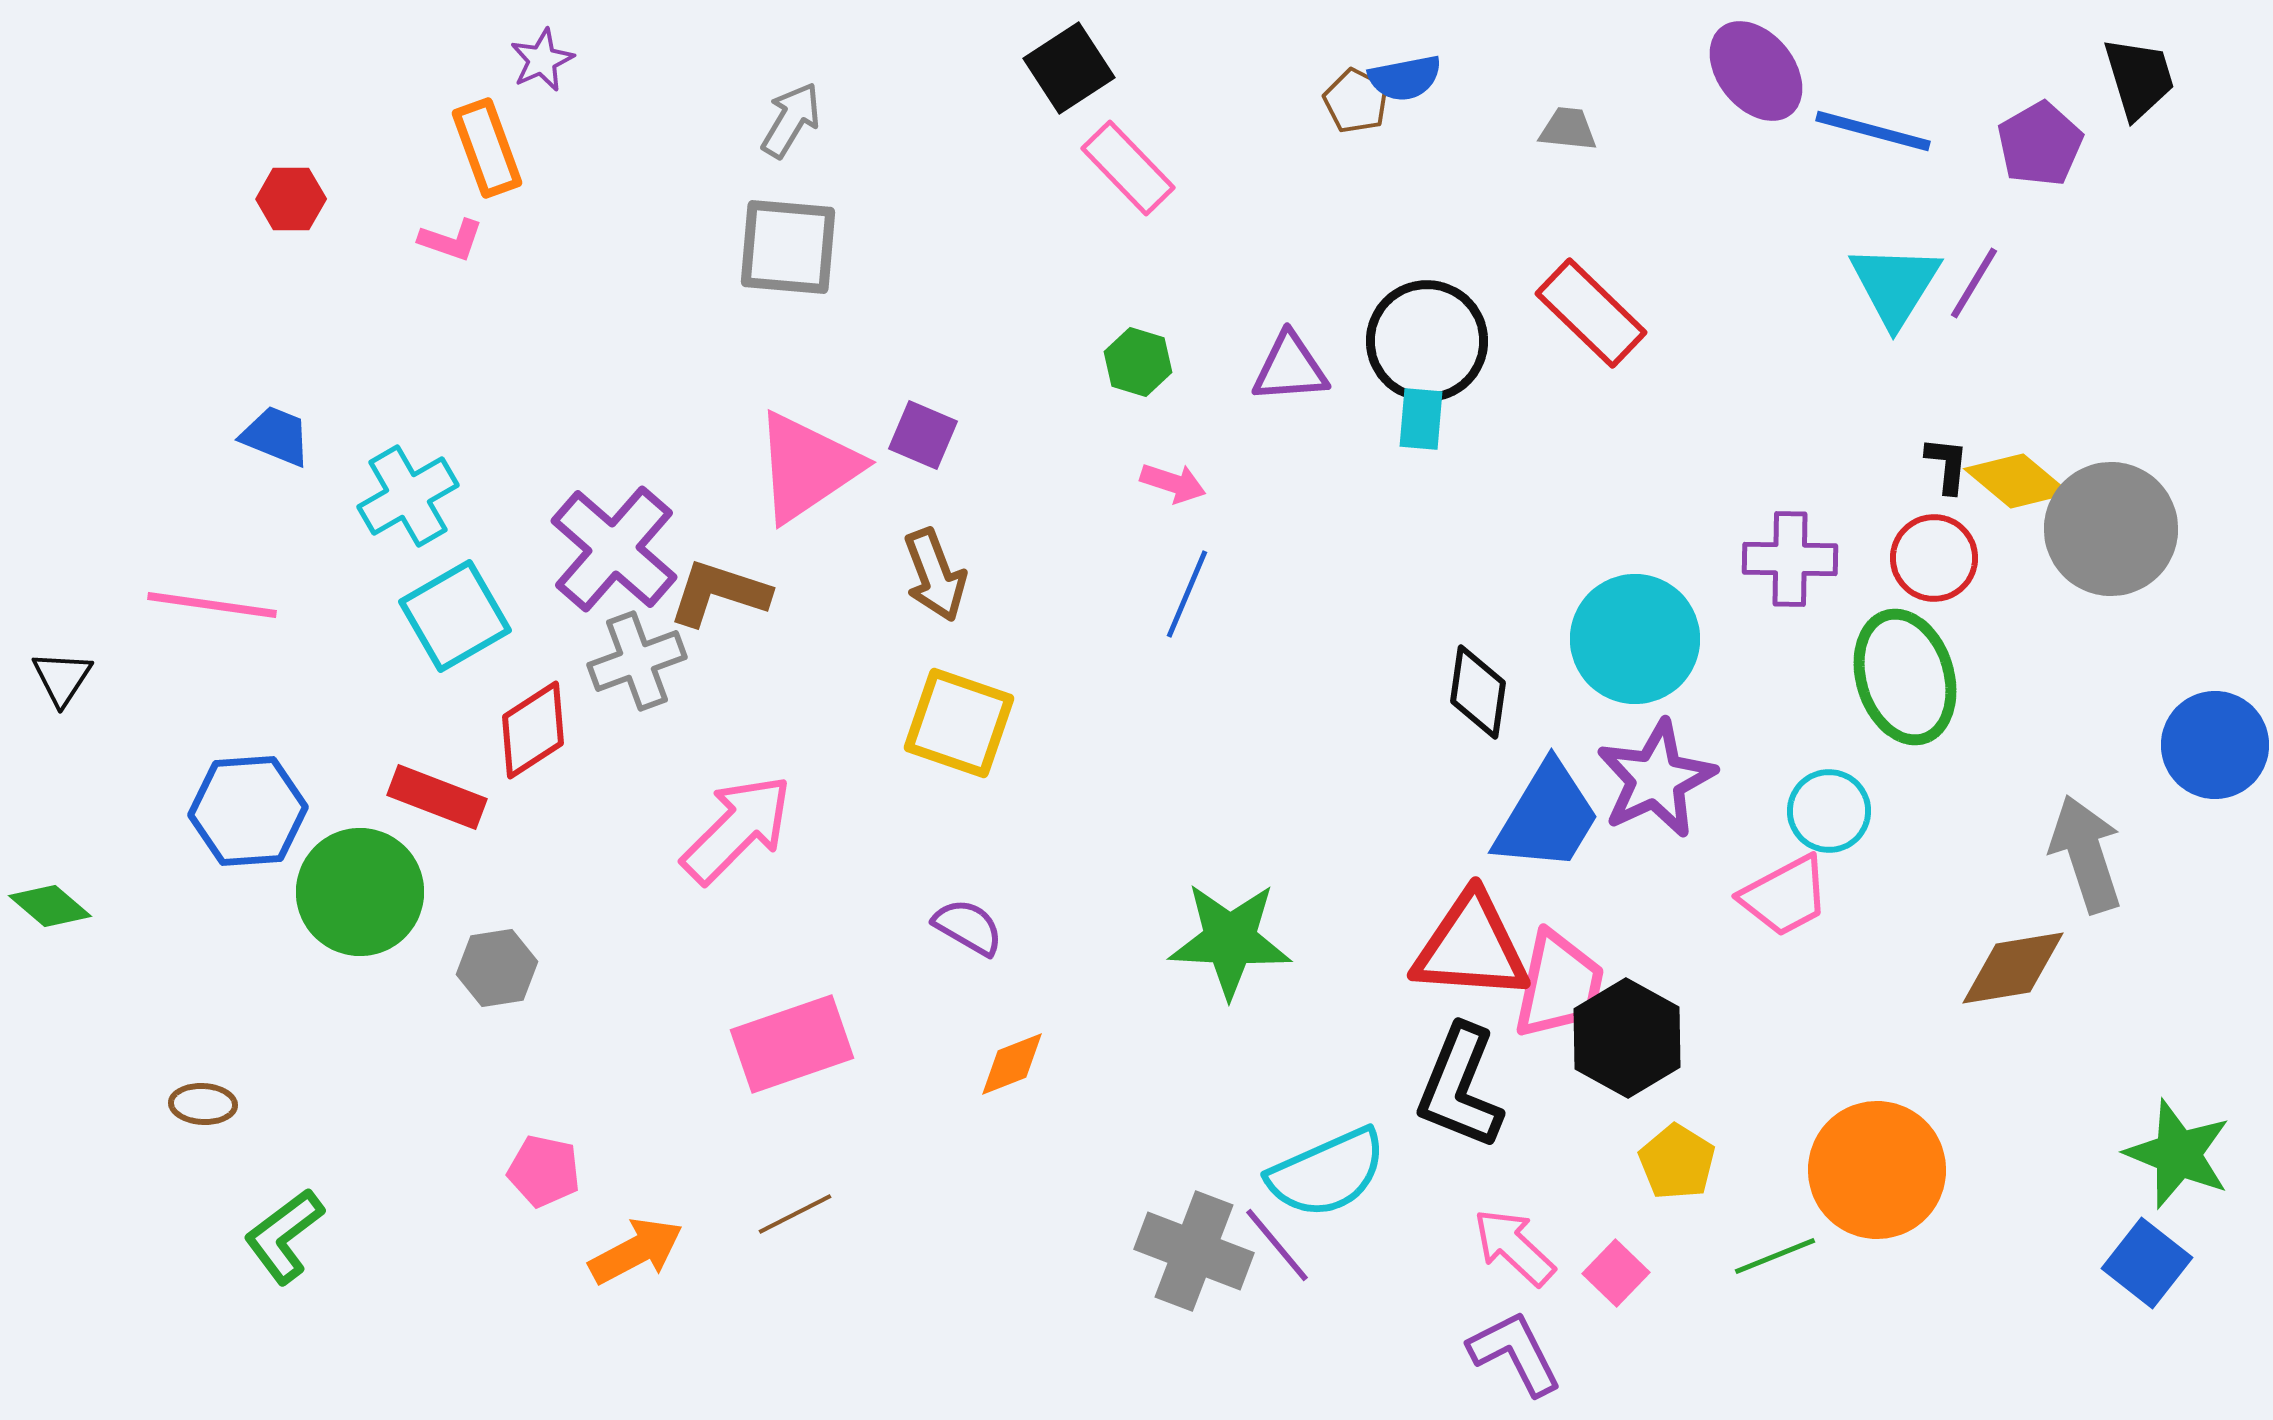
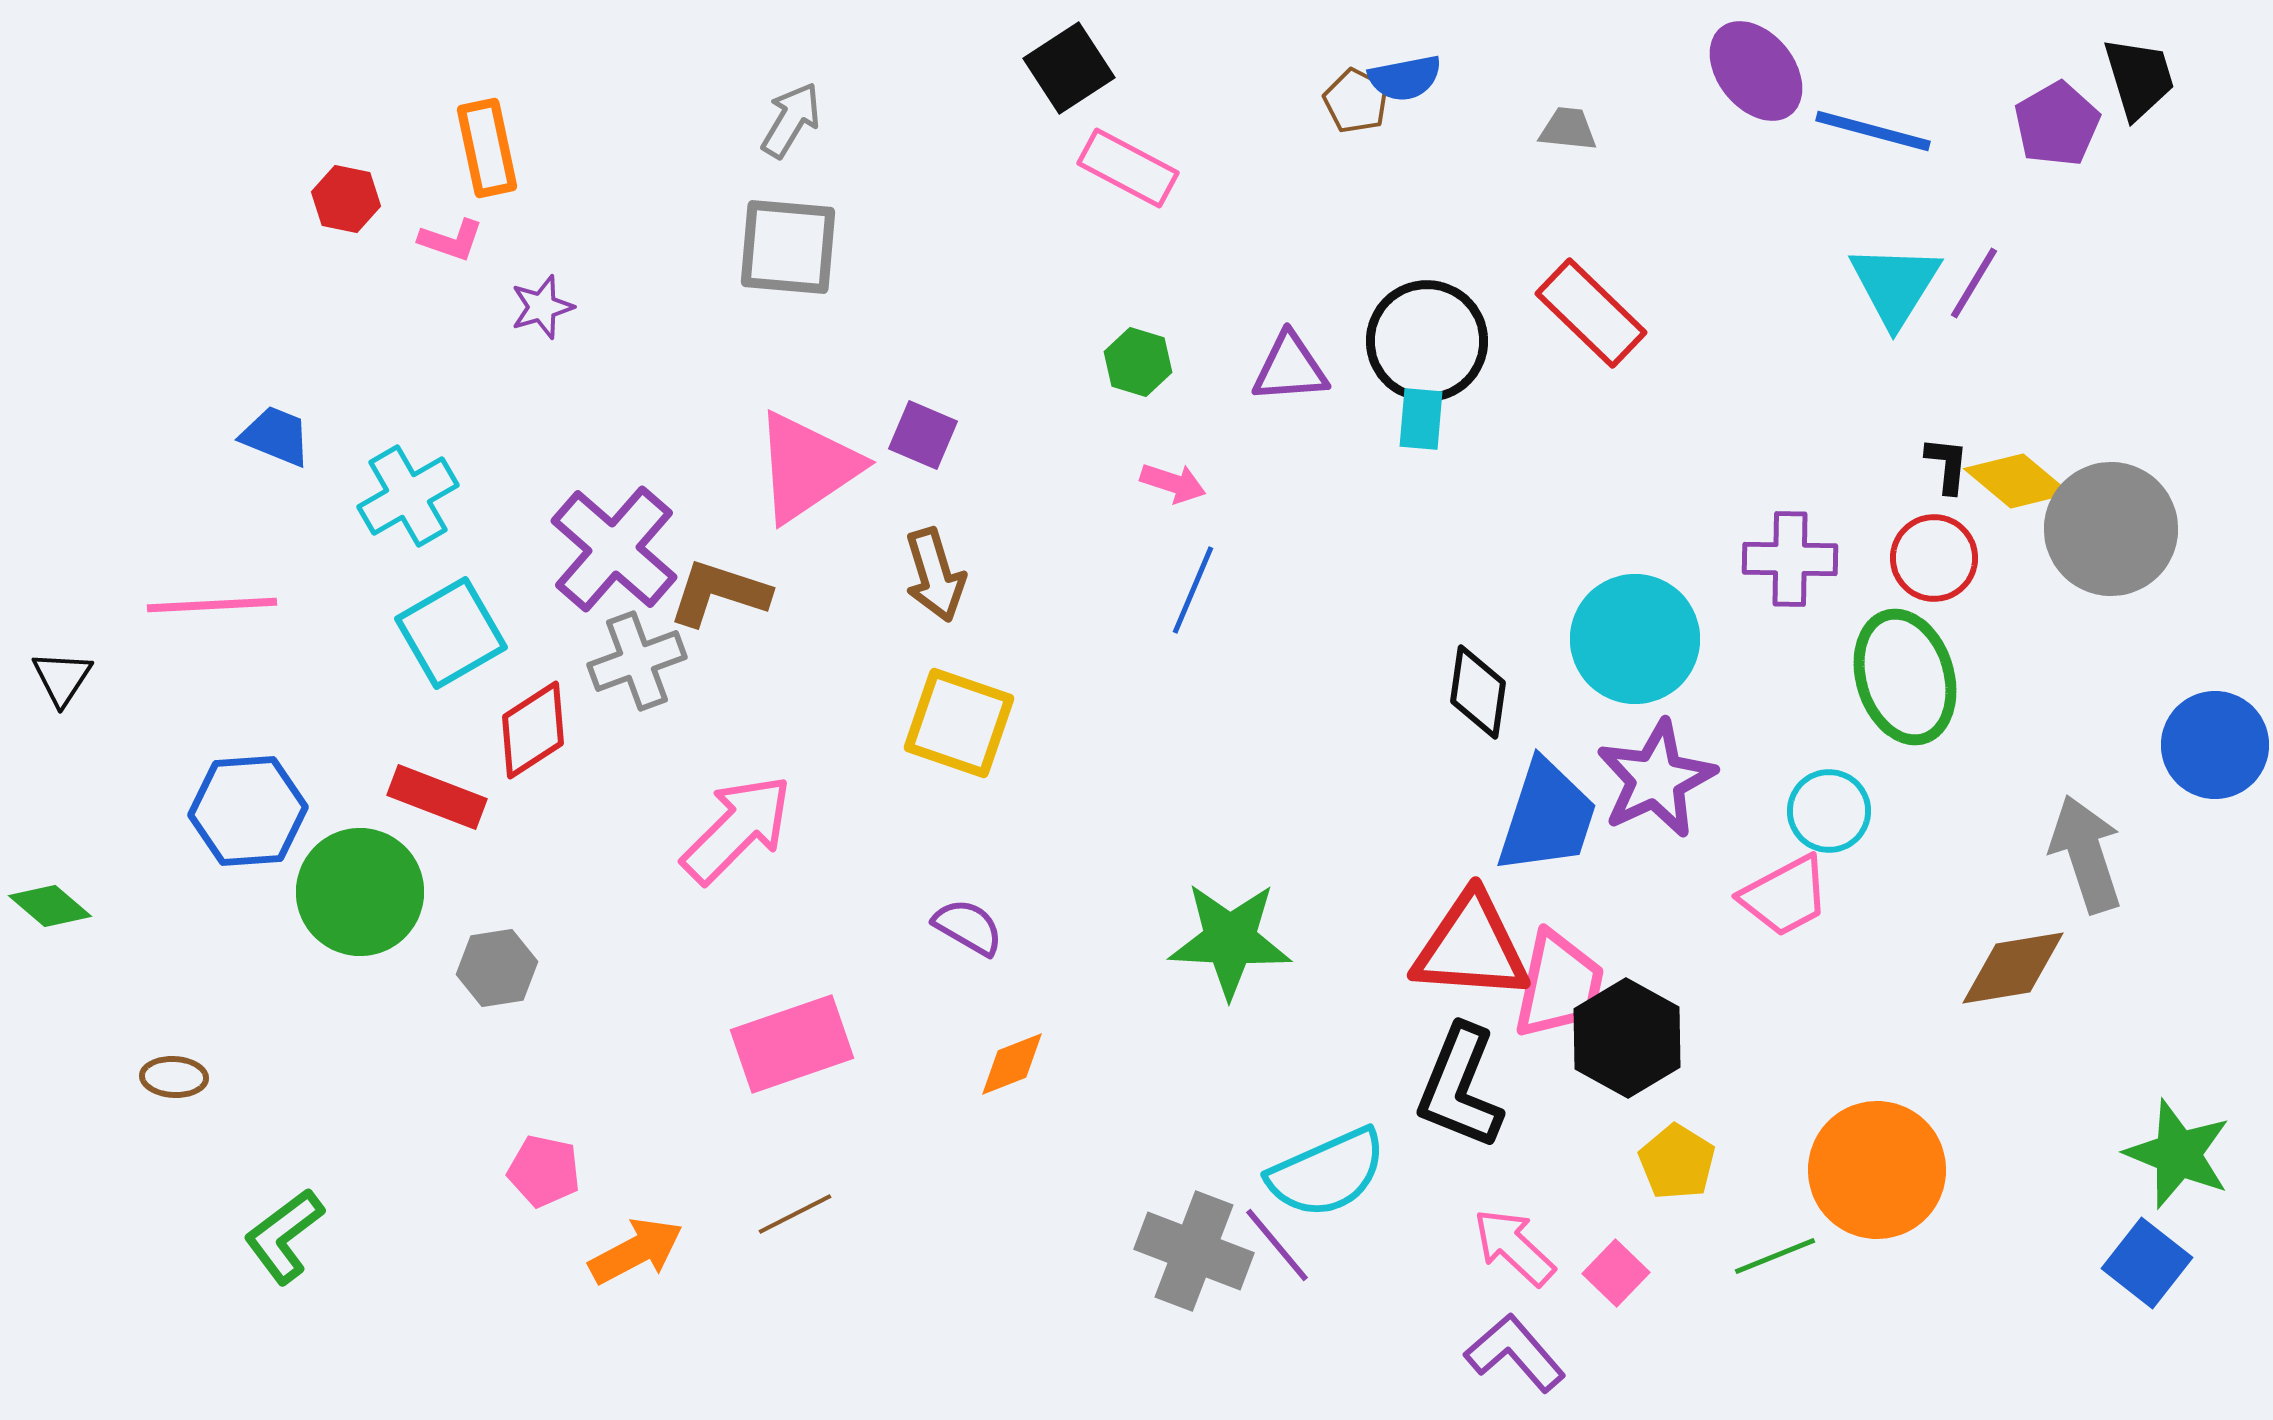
purple star at (542, 60): moved 247 px down; rotated 8 degrees clockwise
purple pentagon at (2040, 144): moved 17 px right, 20 px up
orange rectangle at (487, 148): rotated 8 degrees clockwise
pink rectangle at (1128, 168): rotated 18 degrees counterclockwise
red hexagon at (291, 199): moved 55 px right; rotated 12 degrees clockwise
brown arrow at (935, 575): rotated 4 degrees clockwise
blue line at (1187, 594): moved 6 px right, 4 px up
pink line at (212, 605): rotated 11 degrees counterclockwise
cyan square at (455, 616): moved 4 px left, 17 px down
blue trapezoid at (1547, 817): rotated 13 degrees counterclockwise
brown ellipse at (203, 1104): moved 29 px left, 27 px up
purple L-shape at (1515, 1353): rotated 14 degrees counterclockwise
